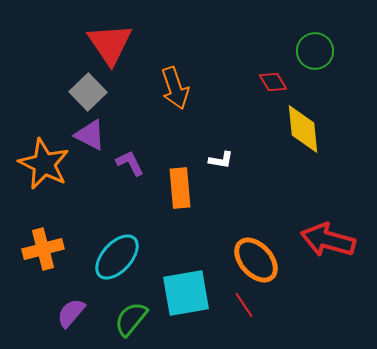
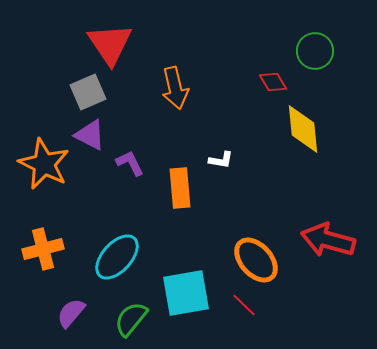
orange arrow: rotated 6 degrees clockwise
gray square: rotated 21 degrees clockwise
red line: rotated 12 degrees counterclockwise
